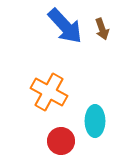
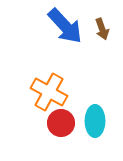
red circle: moved 18 px up
